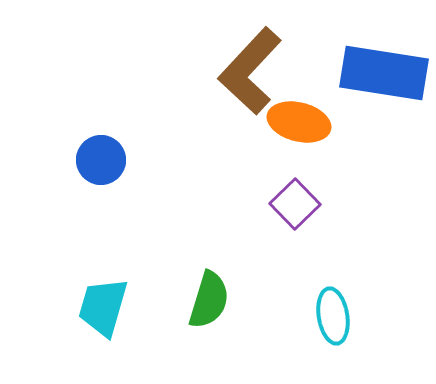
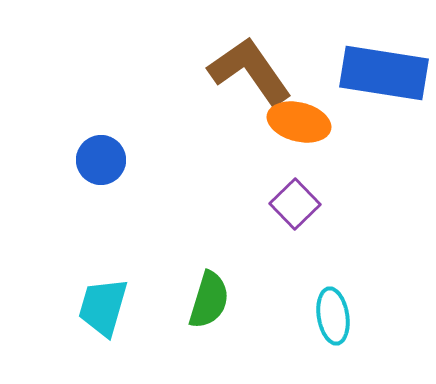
brown L-shape: rotated 102 degrees clockwise
